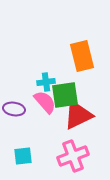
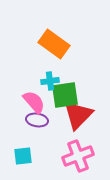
orange rectangle: moved 28 px left, 12 px up; rotated 40 degrees counterclockwise
cyan cross: moved 4 px right, 1 px up
pink semicircle: moved 11 px left
purple ellipse: moved 23 px right, 11 px down
red triangle: rotated 20 degrees counterclockwise
pink cross: moved 5 px right
